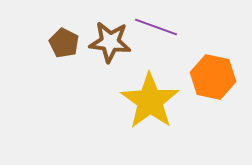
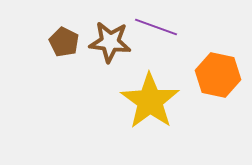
brown pentagon: moved 1 px up
orange hexagon: moved 5 px right, 2 px up
